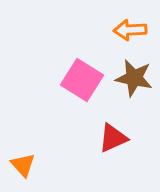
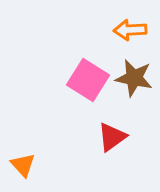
pink square: moved 6 px right
red triangle: moved 1 px left, 1 px up; rotated 12 degrees counterclockwise
